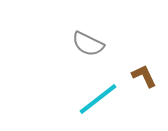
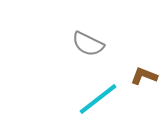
brown L-shape: rotated 44 degrees counterclockwise
